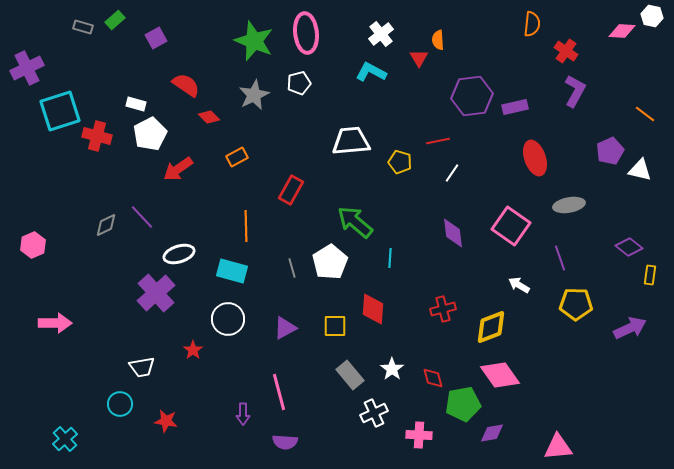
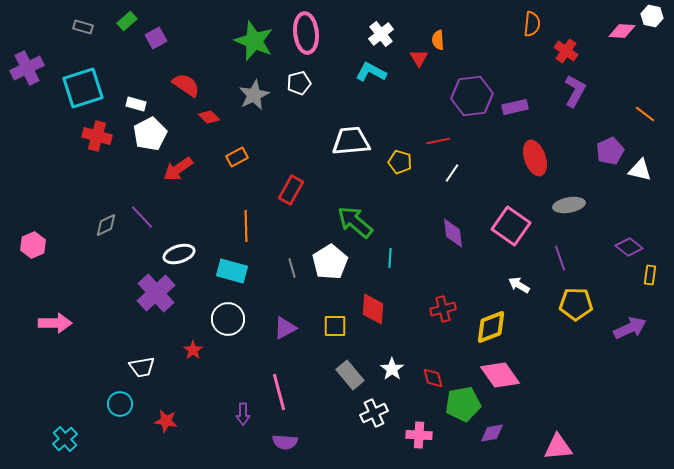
green rectangle at (115, 20): moved 12 px right, 1 px down
cyan square at (60, 111): moved 23 px right, 23 px up
